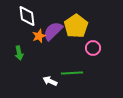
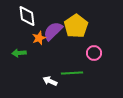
orange star: moved 2 px down
pink circle: moved 1 px right, 5 px down
green arrow: rotated 96 degrees clockwise
